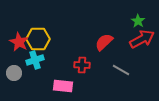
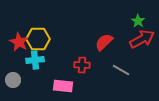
cyan cross: rotated 12 degrees clockwise
gray circle: moved 1 px left, 7 px down
